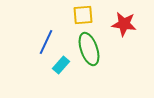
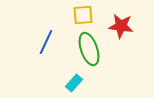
red star: moved 3 px left, 2 px down
cyan rectangle: moved 13 px right, 18 px down
